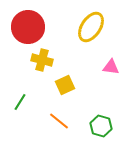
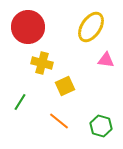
yellow cross: moved 3 px down
pink triangle: moved 5 px left, 7 px up
yellow square: moved 1 px down
